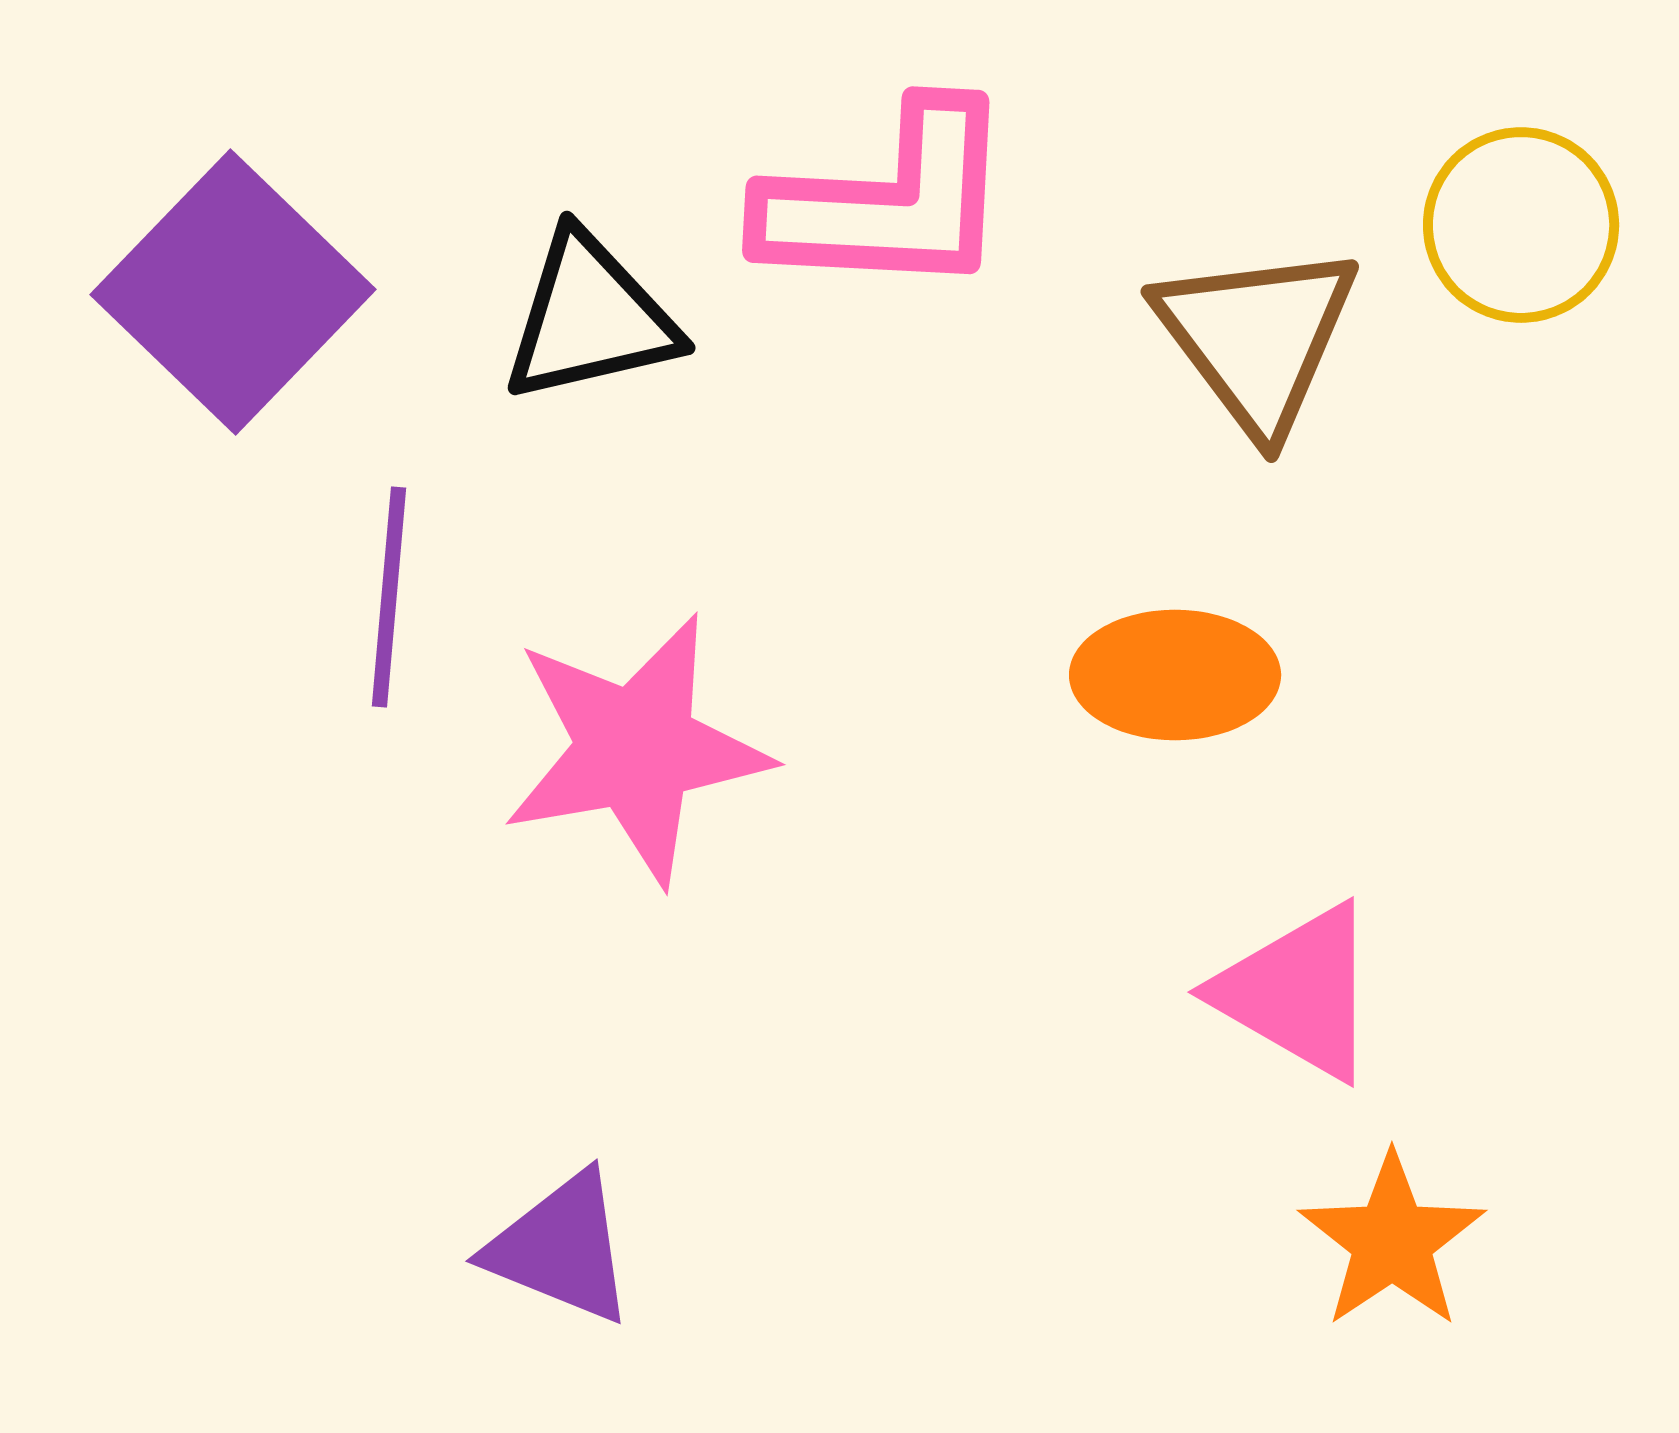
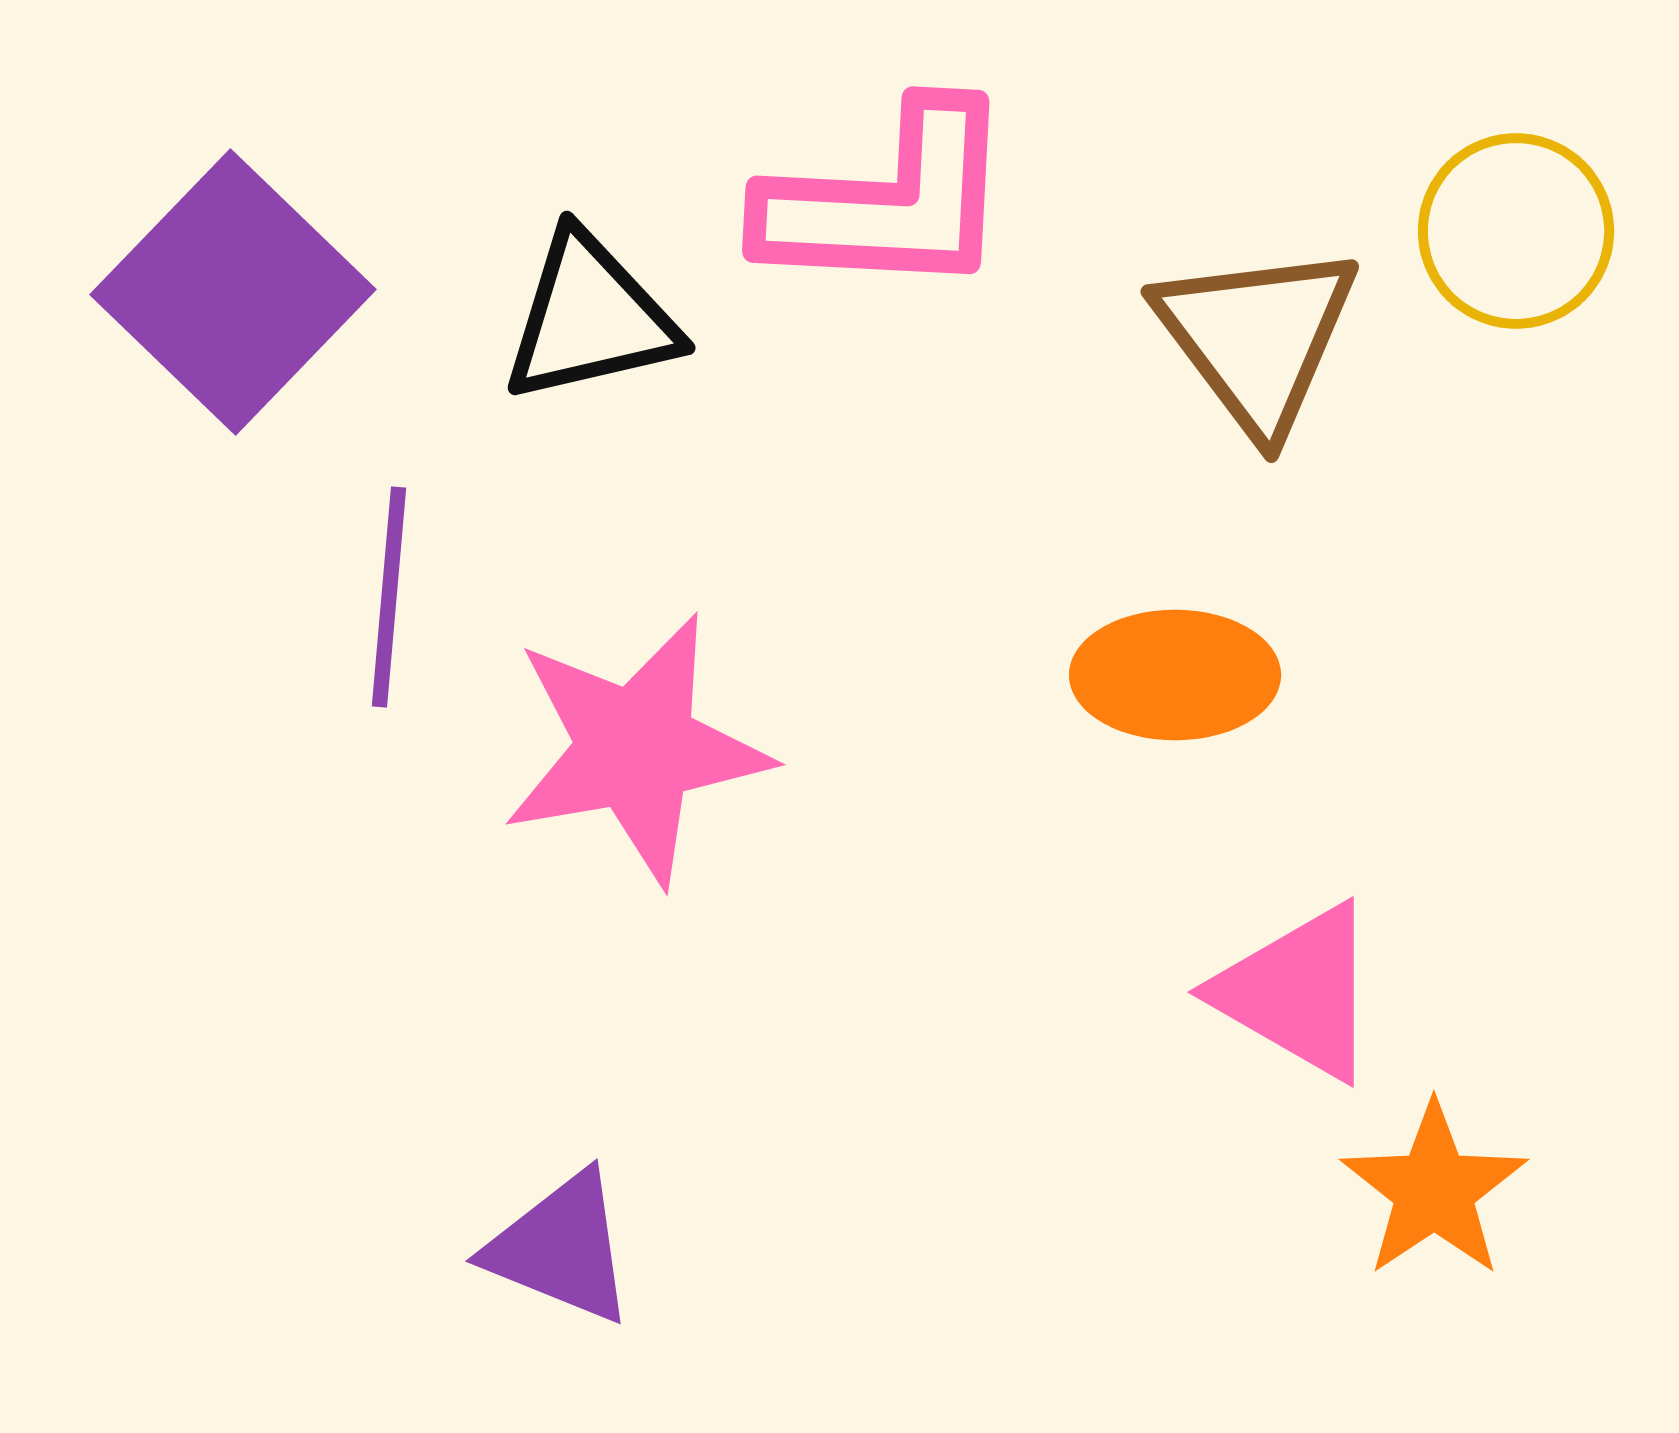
yellow circle: moved 5 px left, 6 px down
orange star: moved 42 px right, 51 px up
